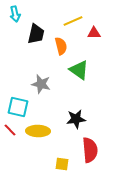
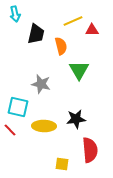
red triangle: moved 2 px left, 3 px up
green triangle: rotated 25 degrees clockwise
yellow ellipse: moved 6 px right, 5 px up
